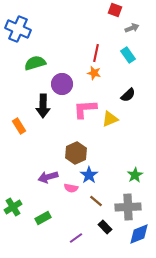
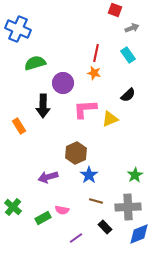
purple circle: moved 1 px right, 1 px up
pink semicircle: moved 9 px left, 22 px down
brown line: rotated 24 degrees counterclockwise
green cross: rotated 18 degrees counterclockwise
